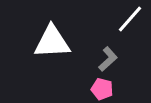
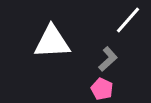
white line: moved 2 px left, 1 px down
pink pentagon: rotated 10 degrees clockwise
